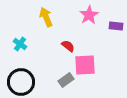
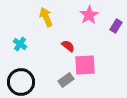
purple rectangle: rotated 64 degrees counterclockwise
